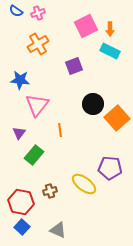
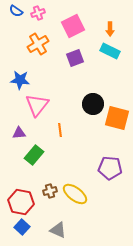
pink square: moved 13 px left
purple square: moved 1 px right, 8 px up
orange square: rotated 35 degrees counterclockwise
purple triangle: rotated 48 degrees clockwise
yellow ellipse: moved 9 px left, 10 px down
